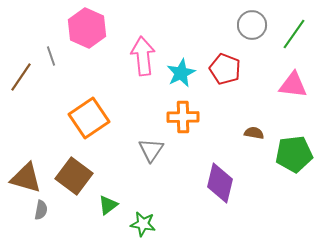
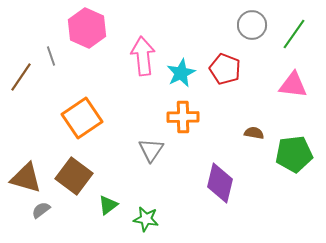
orange square: moved 7 px left
gray semicircle: rotated 138 degrees counterclockwise
green star: moved 3 px right, 5 px up
